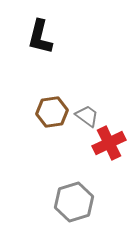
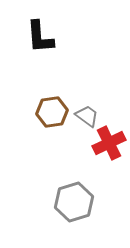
black L-shape: rotated 18 degrees counterclockwise
